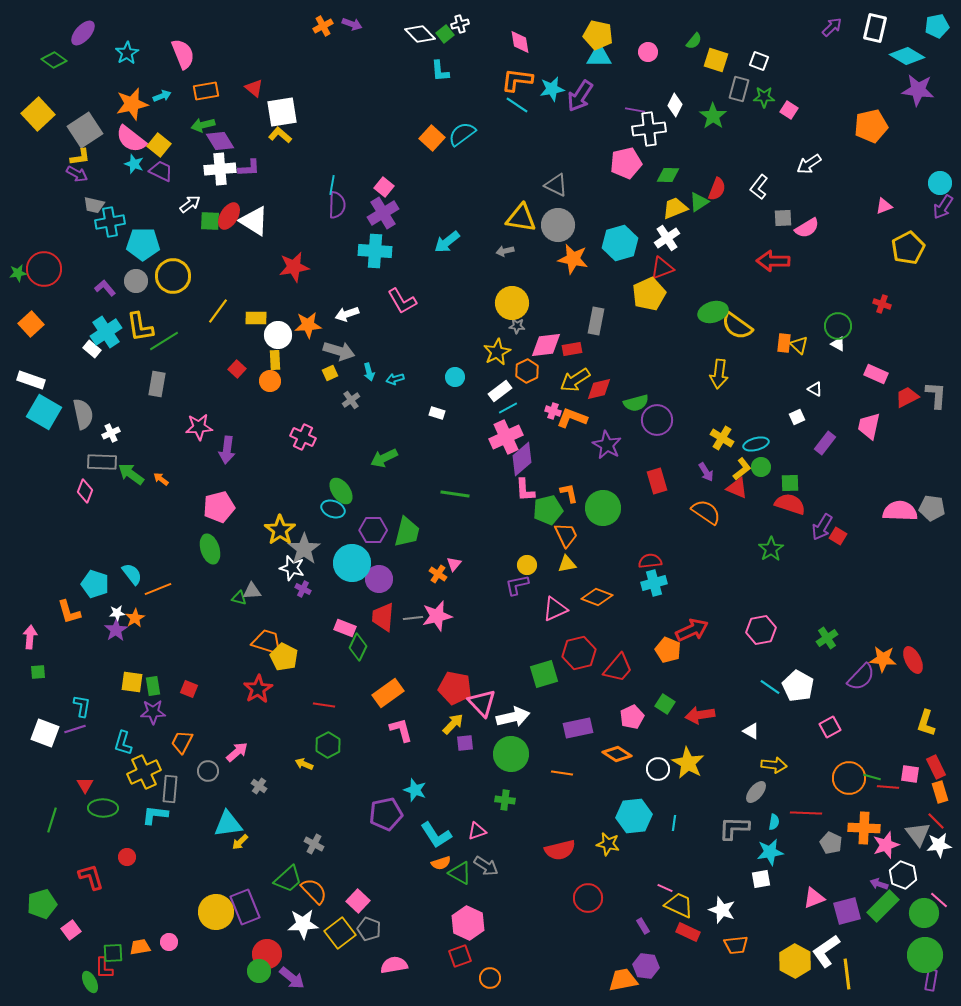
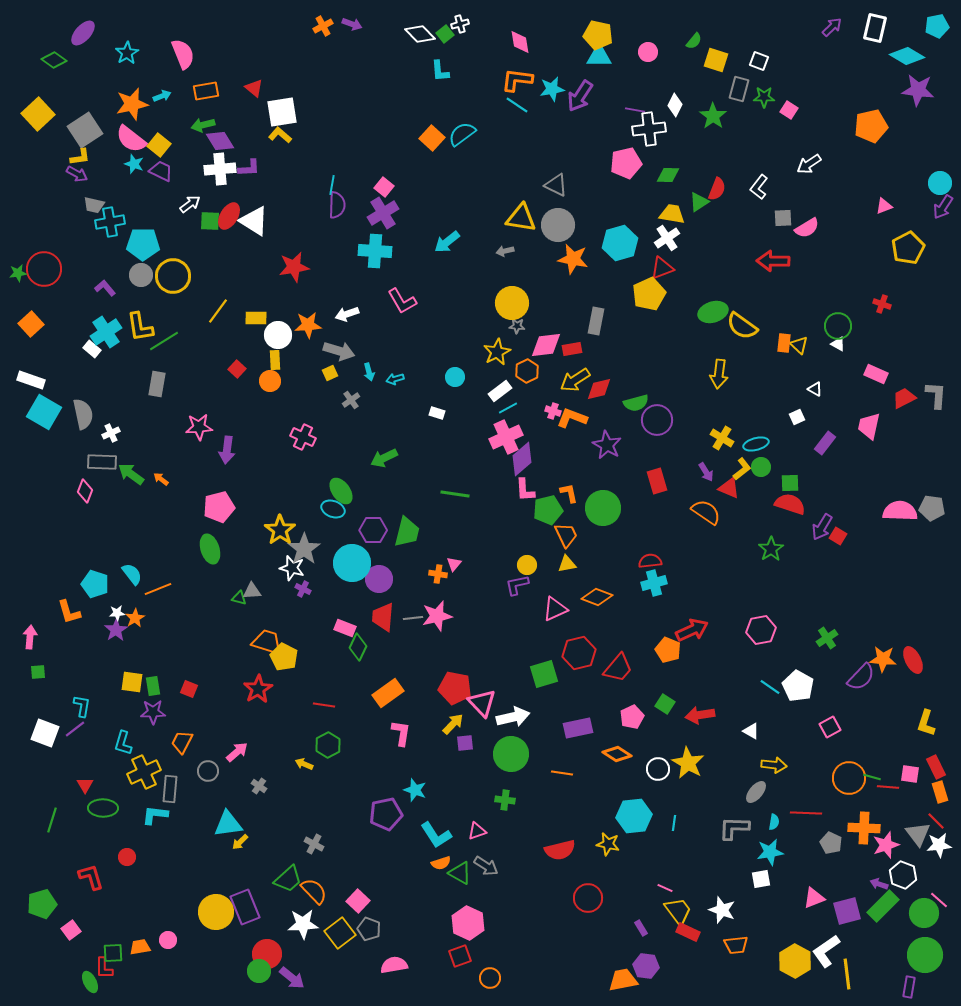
yellow trapezoid at (675, 208): moved 3 px left, 6 px down; rotated 32 degrees clockwise
gray circle at (136, 281): moved 5 px right, 6 px up
yellow semicircle at (737, 326): moved 5 px right
red trapezoid at (907, 397): moved 3 px left, 1 px down
red triangle at (737, 488): moved 8 px left
orange cross at (438, 574): rotated 24 degrees counterclockwise
purple line at (75, 729): rotated 20 degrees counterclockwise
pink L-shape at (401, 730): moved 3 px down; rotated 24 degrees clockwise
yellow trapezoid at (679, 905): moved 1 px left, 6 px down; rotated 28 degrees clockwise
purple rectangle at (643, 926): moved 2 px left, 2 px down
pink circle at (169, 942): moved 1 px left, 2 px up
purple rectangle at (931, 980): moved 22 px left, 7 px down
